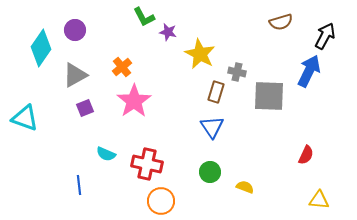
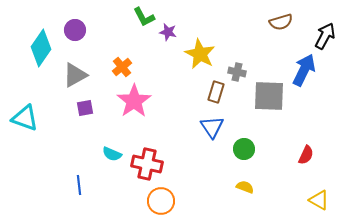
blue arrow: moved 5 px left, 1 px up
purple square: rotated 12 degrees clockwise
cyan semicircle: moved 6 px right
green circle: moved 34 px right, 23 px up
yellow triangle: rotated 25 degrees clockwise
